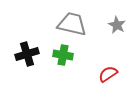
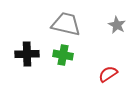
gray trapezoid: moved 6 px left
black cross: rotated 15 degrees clockwise
